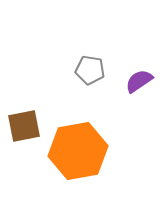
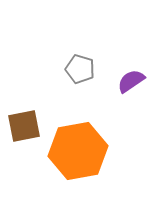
gray pentagon: moved 10 px left, 1 px up; rotated 8 degrees clockwise
purple semicircle: moved 8 px left
